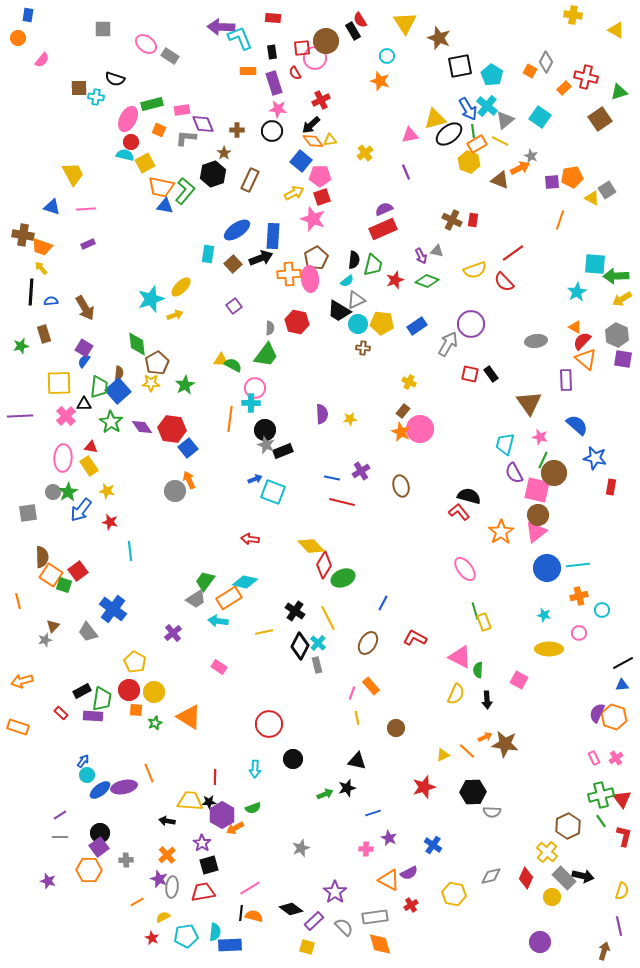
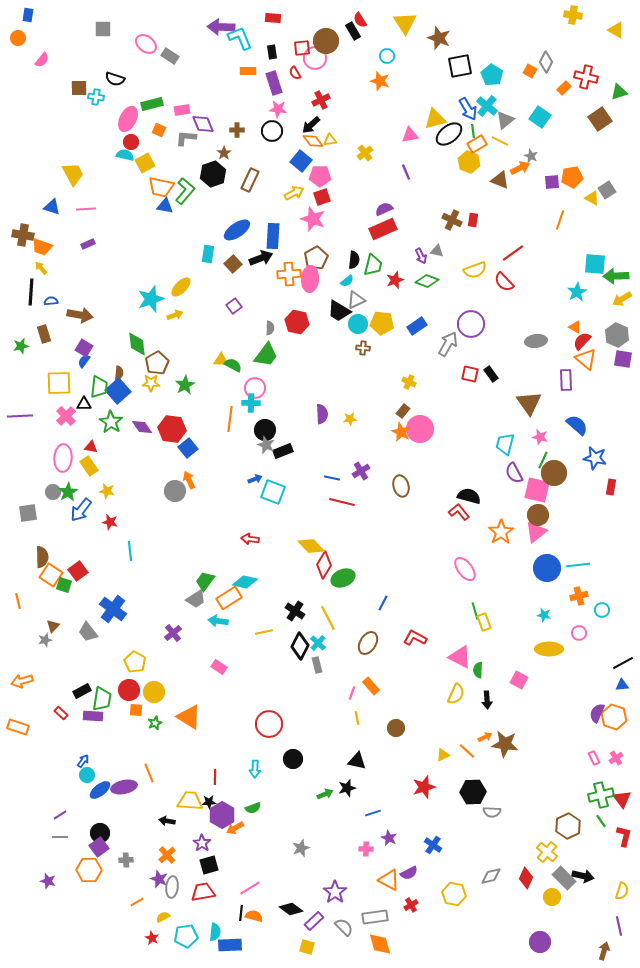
pink ellipse at (310, 279): rotated 10 degrees clockwise
brown arrow at (85, 308): moved 5 px left, 7 px down; rotated 50 degrees counterclockwise
